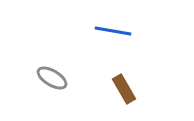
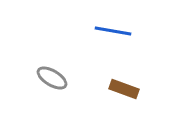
brown rectangle: rotated 40 degrees counterclockwise
